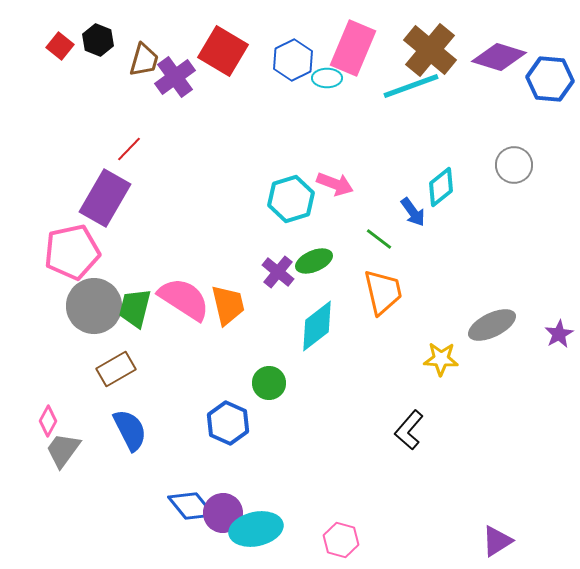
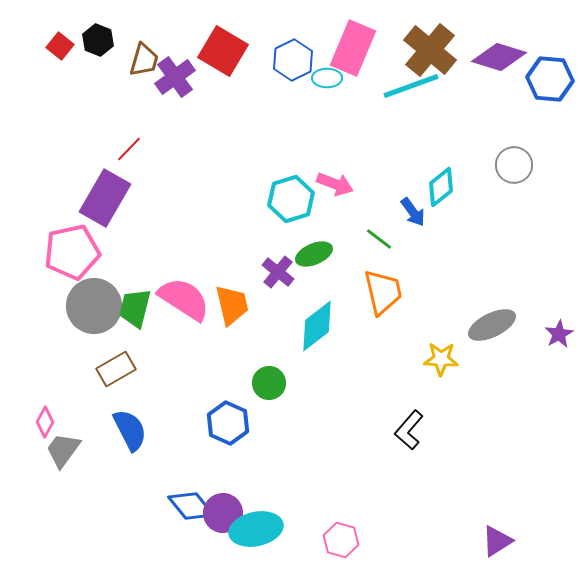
green ellipse at (314, 261): moved 7 px up
orange trapezoid at (228, 305): moved 4 px right
pink diamond at (48, 421): moved 3 px left, 1 px down
